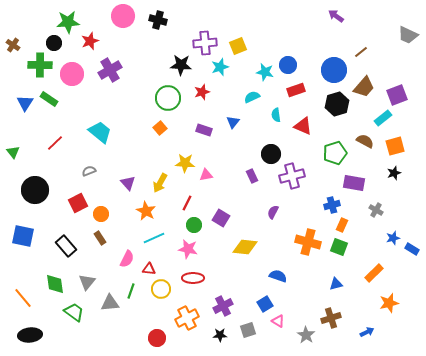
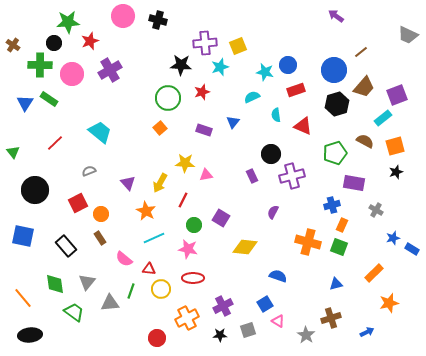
black star at (394, 173): moved 2 px right, 1 px up
red line at (187, 203): moved 4 px left, 3 px up
pink semicircle at (127, 259): moved 3 px left; rotated 102 degrees clockwise
